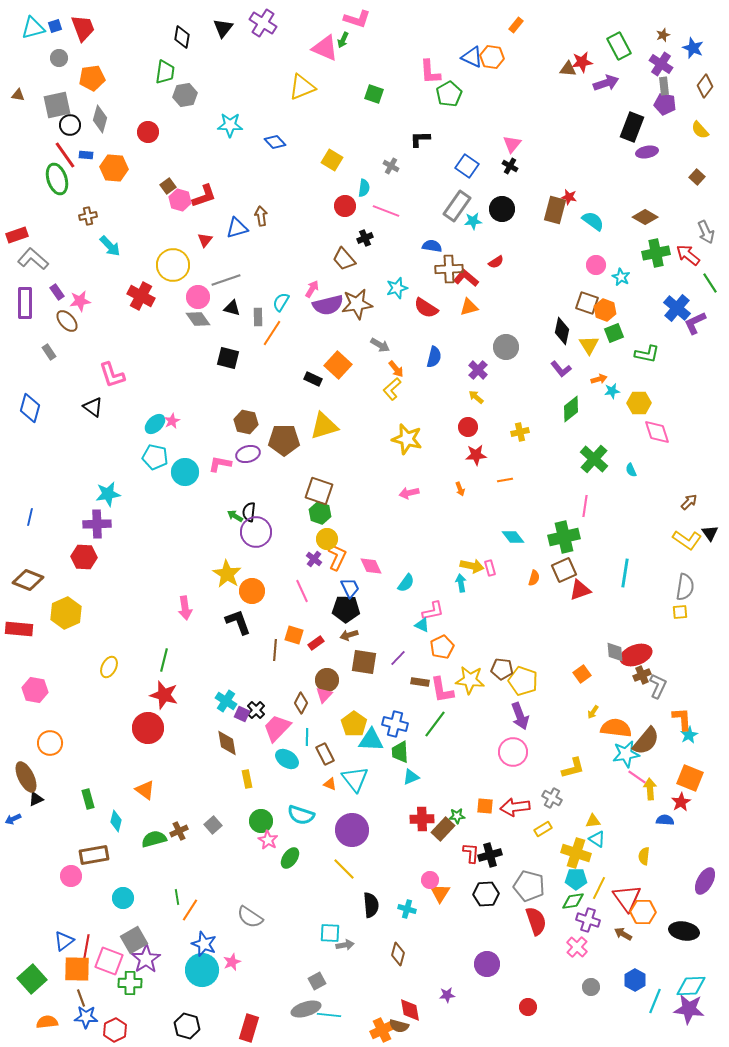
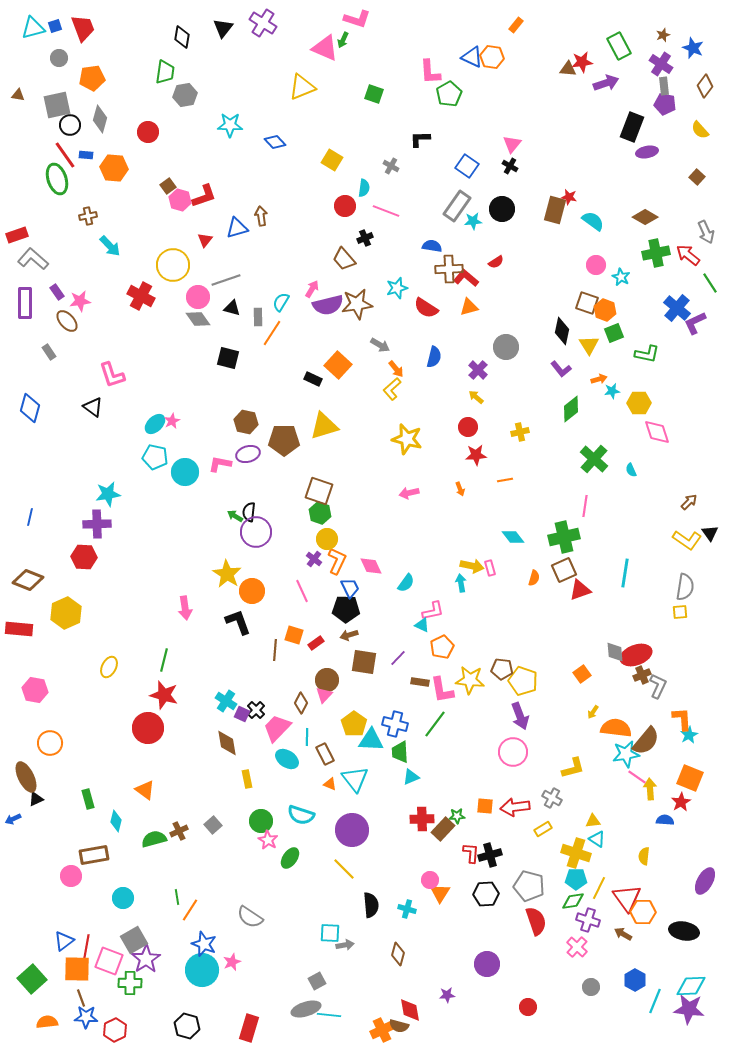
orange L-shape at (337, 557): moved 4 px down
